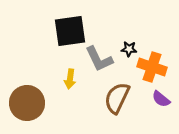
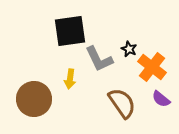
black star: rotated 21 degrees clockwise
orange cross: rotated 20 degrees clockwise
brown semicircle: moved 5 px right, 5 px down; rotated 120 degrees clockwise
brown circle: moved 7 px right, 4 px up
